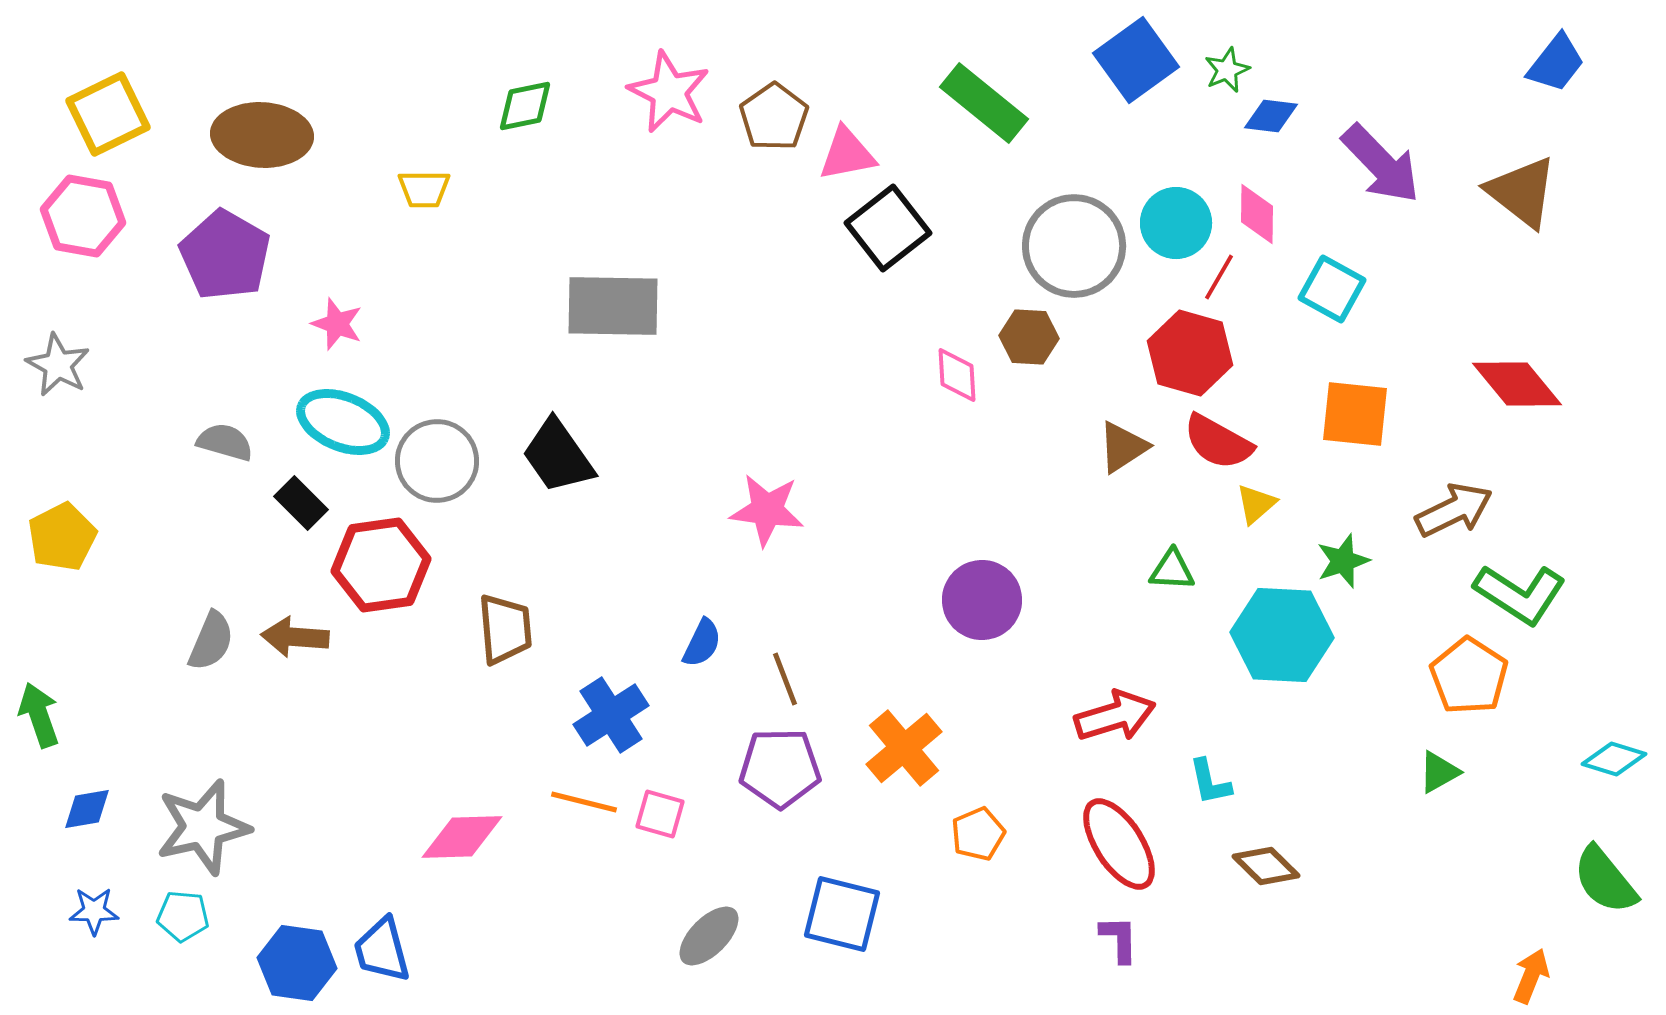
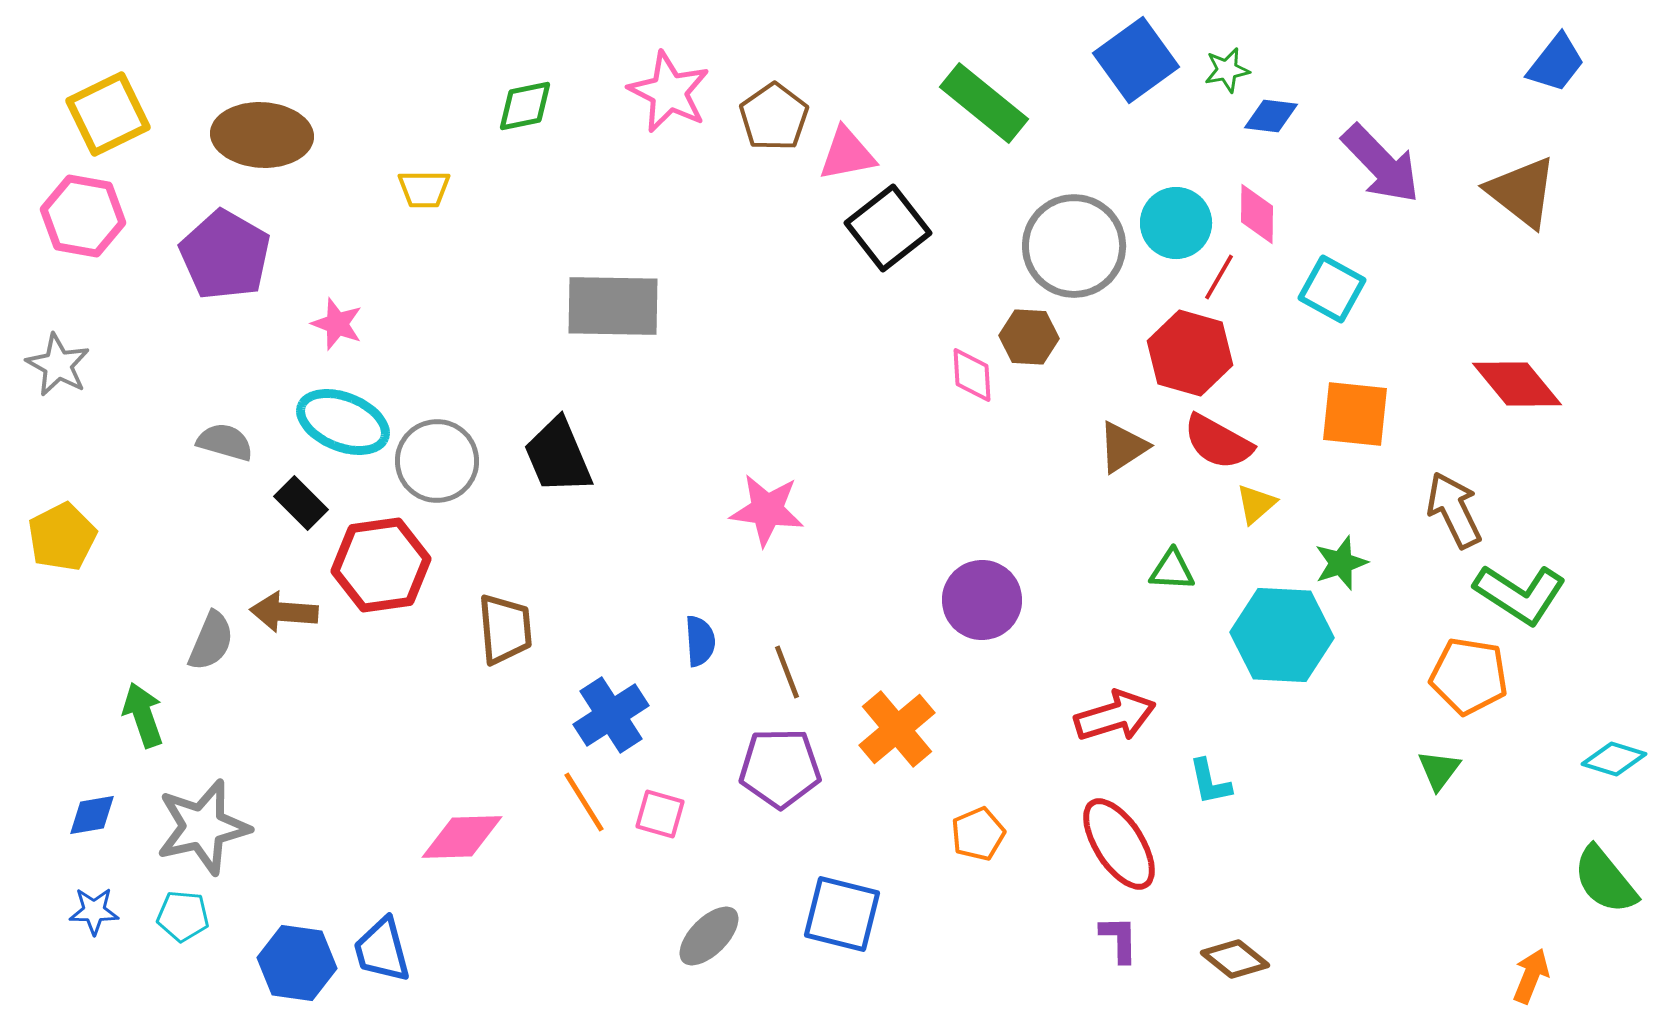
green star at (1227, 70): rotated 12 degrees clockwise
pink diamond at (957, 375): moved 15 px right
black trapezoid at (558, 456): rotated 12 degrees clockwise
brown arrow at (1454, 510): rotated 90 degrees counterclockwise
green star at (1343, 561): moved 2 px left, 2 px down
brown arrow at (295, 637): moved 11 px left, 25 px up
blue semicircle at (702, 643): moved 2 px left, 2 px up; rotated 30 degrees counterclockwise
orange pentagon at (1469, 676): rotated 24 degrees counterclockwise
brown line at (785, 679): moved 2 px right, 7 px up
green arrow at (39, 715): moved 104 px right
orange cross at (904, 748): moved 7 px left, 19 px up
green triangle at (1439, 772): moved 2 px up; rotated 24 degrees counterclockwise
orange line at (584, 802): rotated 44 degrees clockwise
blue diamond at (87, 809): moved 5 px right, 6 px down
brown diamond at (1266, 866): moved 31 px left, 93 px down; rotated 6 degrees counterclockwise
